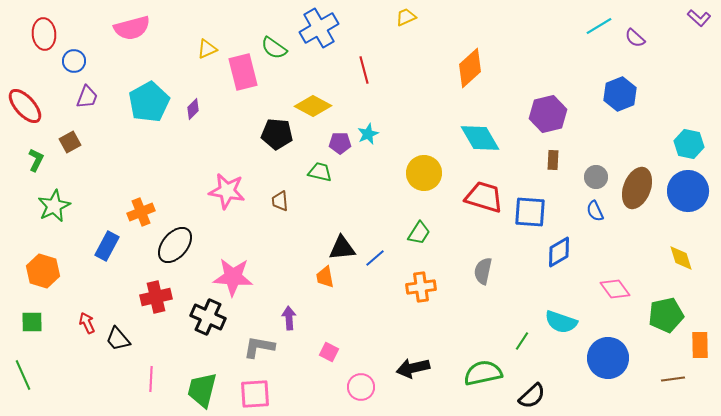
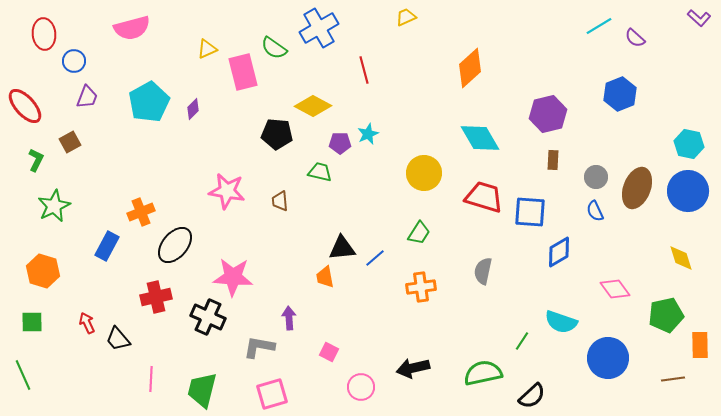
pink square at (255, 394): moved 17 px right; rotated 12 degrees counterclockwise
